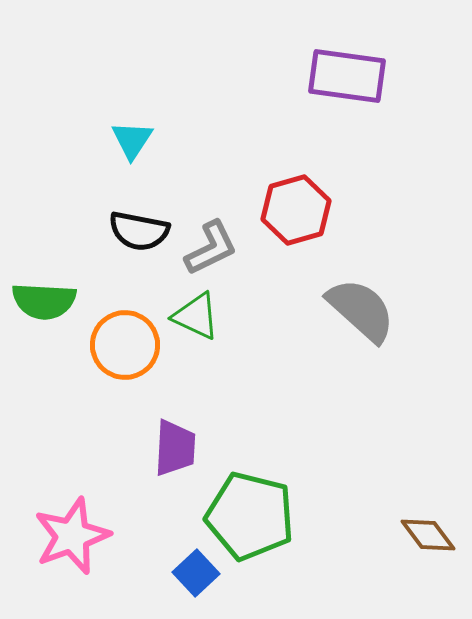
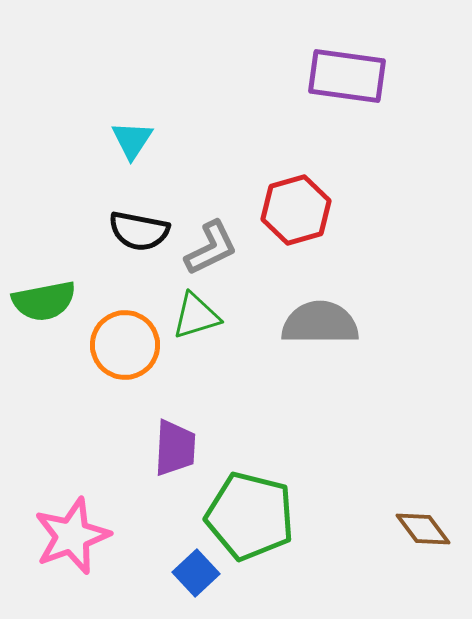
green semicircle: rotated 14 degrees counterclockwise
gray semicircle: moved 41 px left, 13 px down; rotated 42 degrees counterclockwise
green triangle: rotated 42 degrees counterclockwise
brown diamond: moved 5 px left, 6 px up
